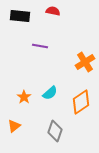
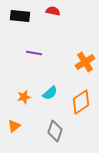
purple line: moved 6 px left, 7 px down
orange star: rotated 24 degrees clockwise
